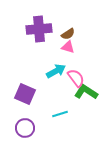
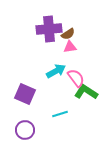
purple cross: moved 10 px right
pink triangle: moved 2 px right; rotated 24 degrees counterclockwise
purple circle: moved 2 px down
